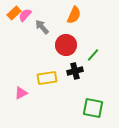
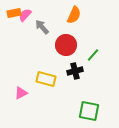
orange rectangle: rotated 32 degrees clockwise
yellow rectangle: moved 1 px left, 1 px down; rotated 24 degrees clockwise
green square: moved 4 px left, 3 px down
